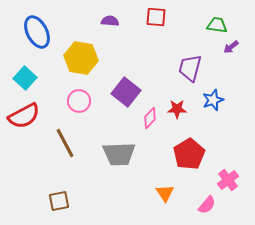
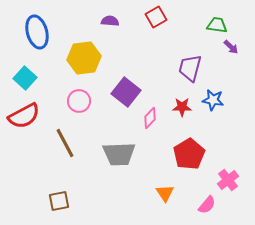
red square: rotated 35 degrees counterclockwise
blue ellipse: rotated 12 degrees clockwise
purple arrow: rotated 98 degrees counterclockwise
yellow hexagon: moved 3 px right; rotated 16 degrees counterclockwise
blue star: rotated 30 degrees clockwise
red star: moved 5 px right, 2 px up
